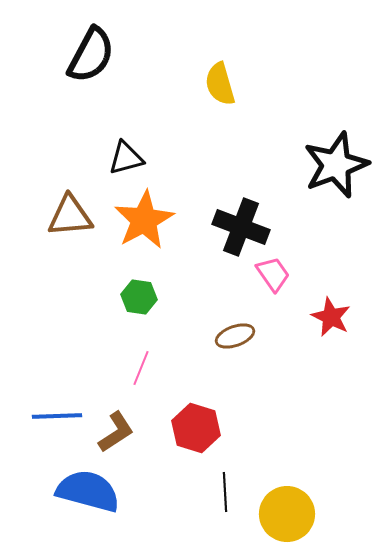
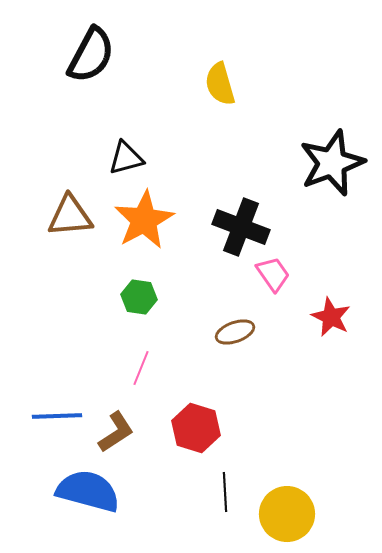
black star: moved 4 px left, 2 px up
brown ellipse: moved 4 px up
